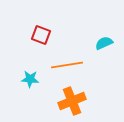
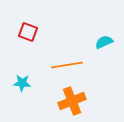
red square: moved 13 px left, 3 px up
cyan semicircle: moved 1 px up
cyan star: moved 8 px left, 4 px down
